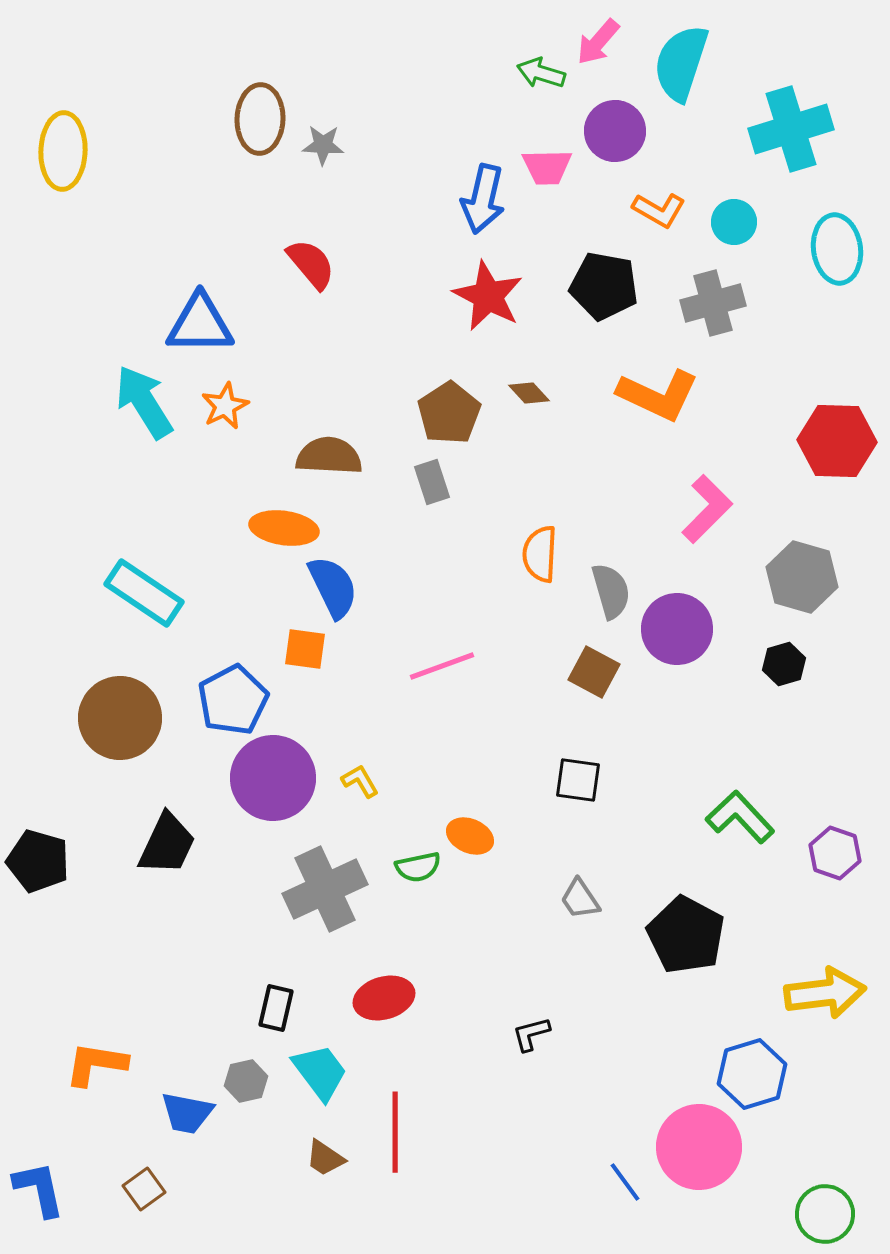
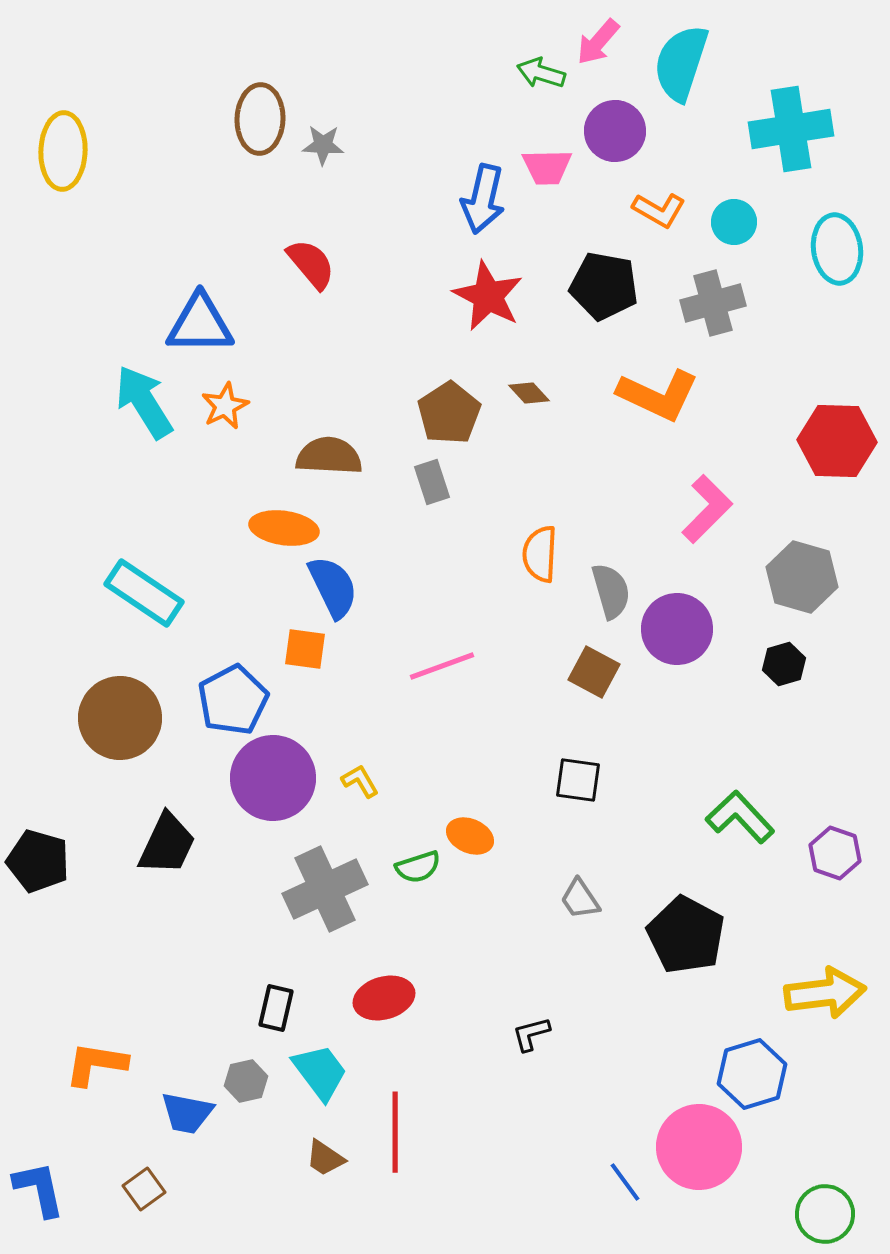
cyan cross at (791, 129): rotated 8 degrees clockwise
green semicircle at (418, 867): rotated 6 degrees counterclockwise
